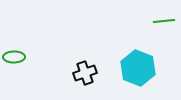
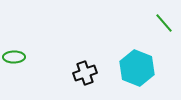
green line: moved 2 px down; rotated 55 degrees clockwise
cyan hexagon: moved 1 px left
